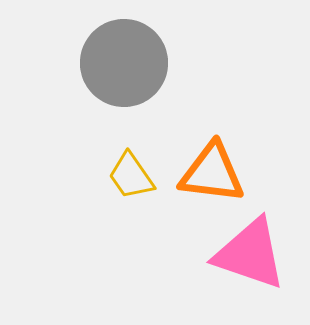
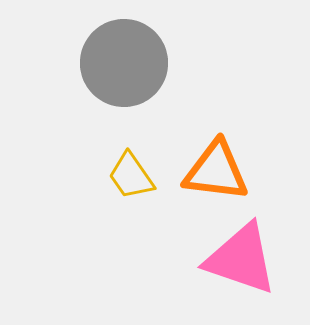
orange triangle: moved 4 px right, 2 px up
pink triangle: moved 9 px left, 5 px down
